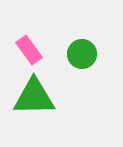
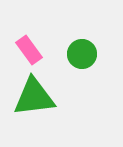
green triangle: rotated 6 degrees counterclockwise
